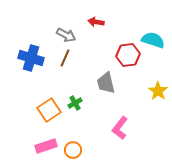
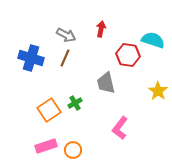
red arrow: moved 5 px right, 7 px down; rotated 91 degrees clockwise
red hexagon: rotated 15 degrees clockwise
